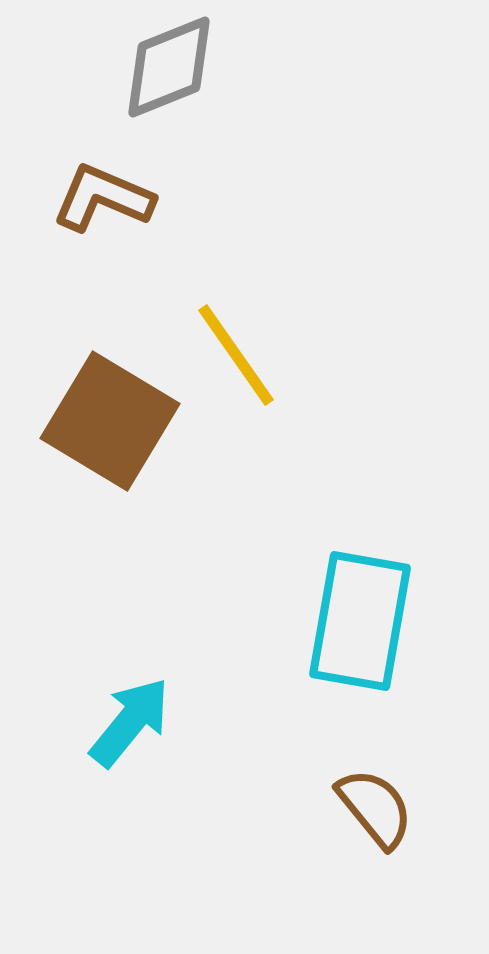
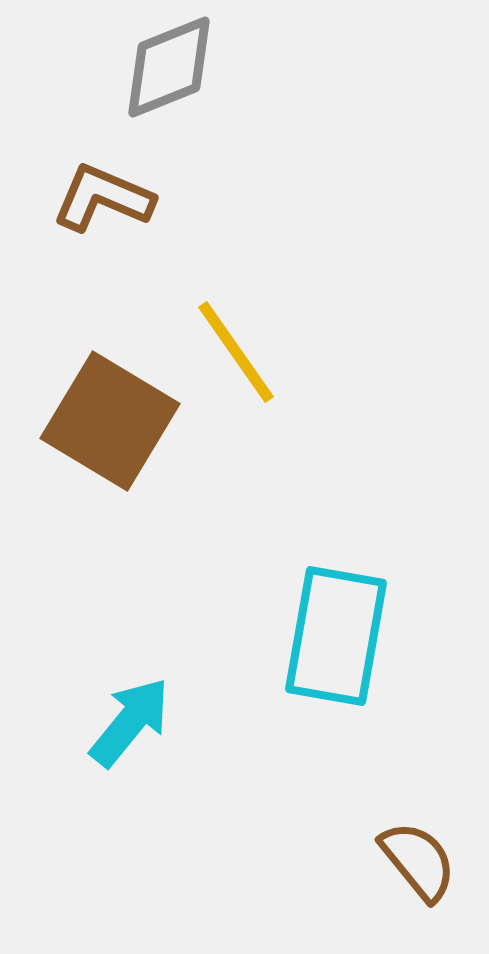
yellow line: moved 3 px up
cyan rectangle: moved 24 px left, 15 px down
brown semicircle: moved 43 px right, 53 px down
